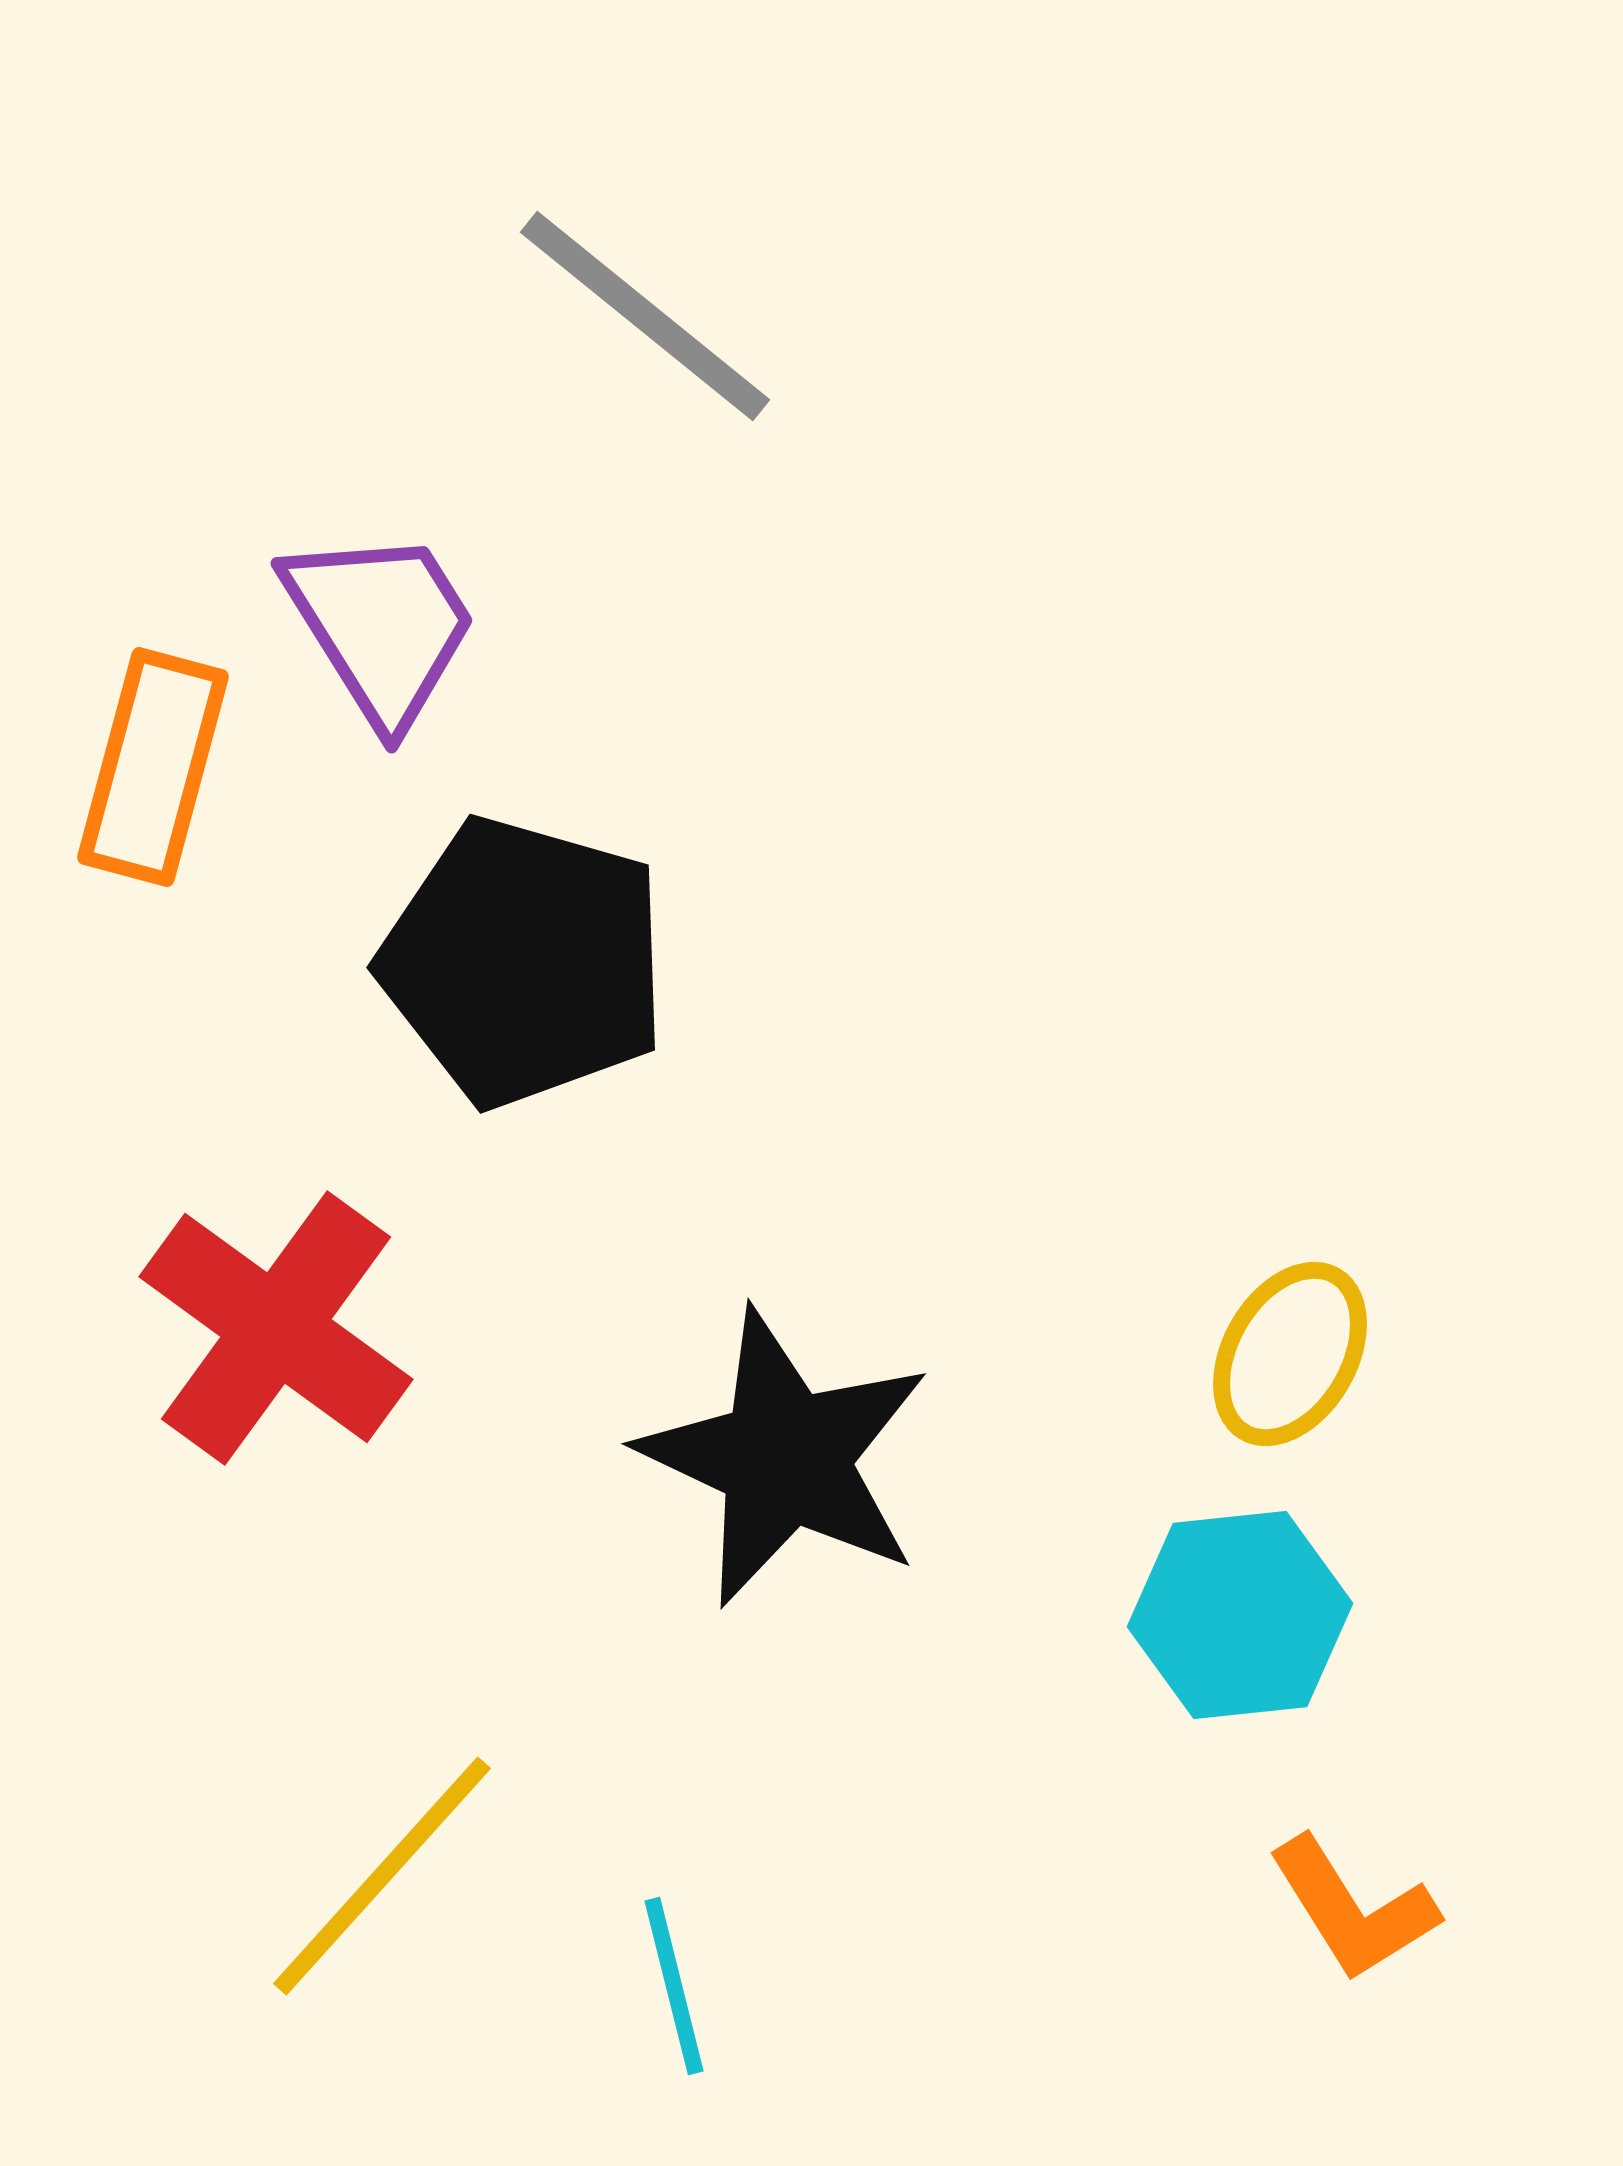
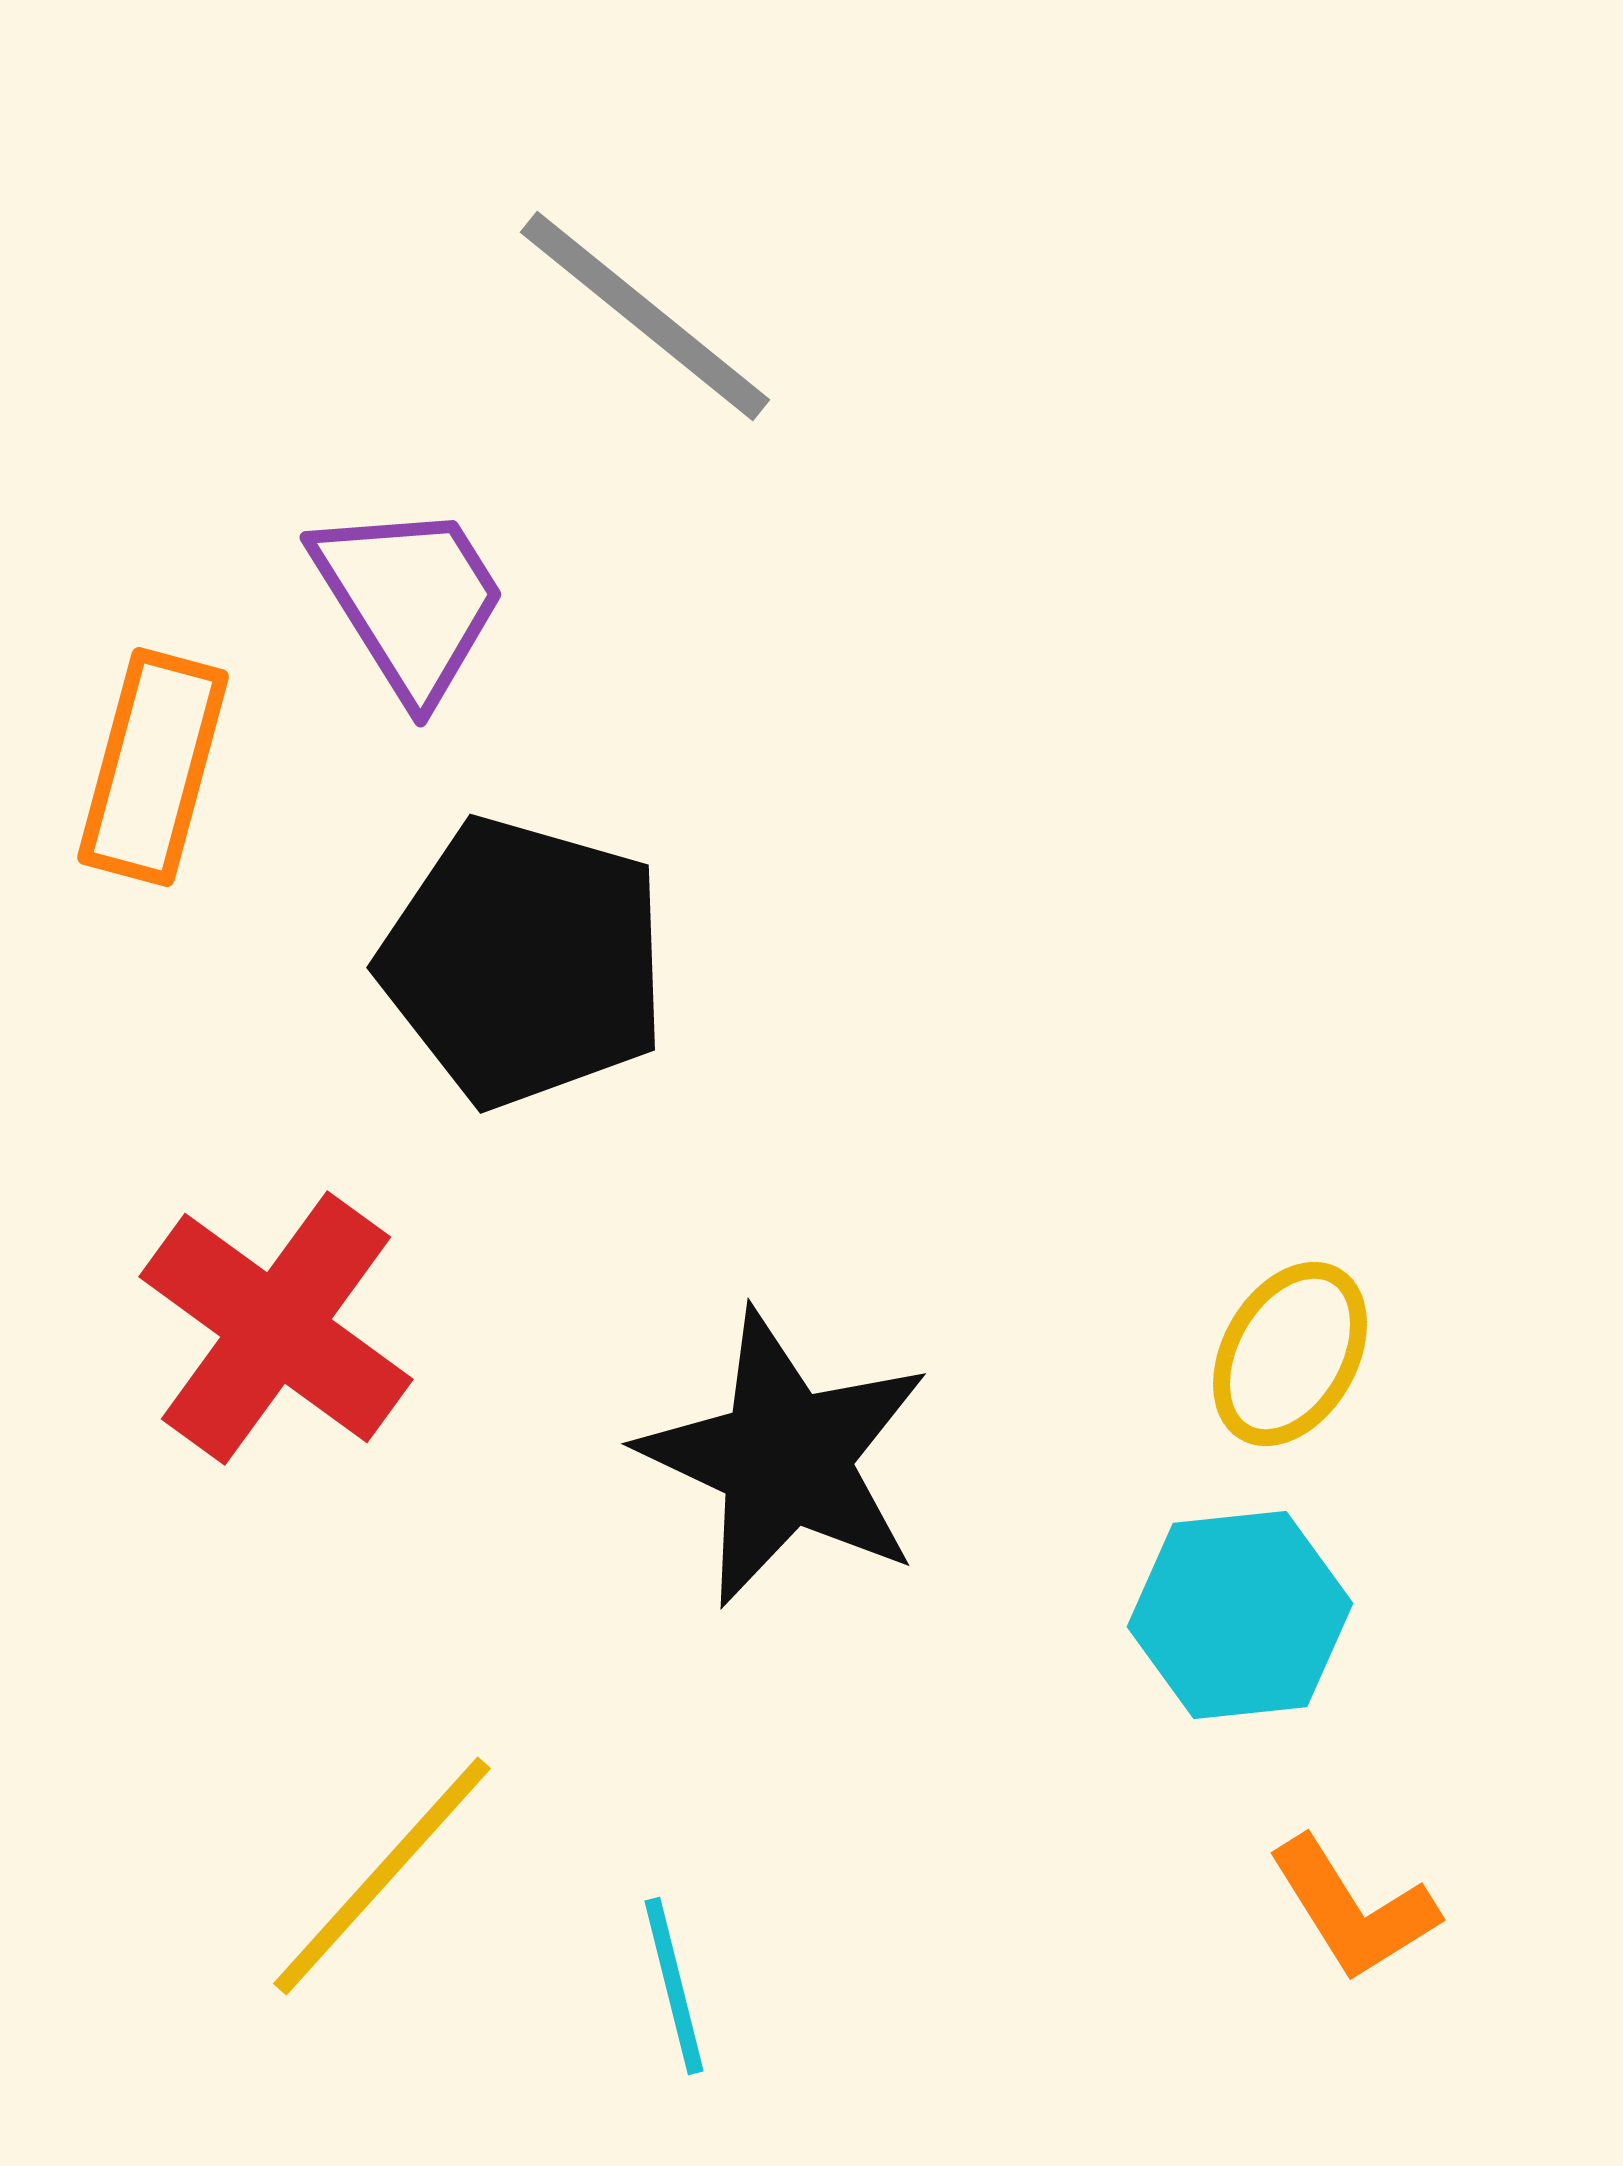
purple trapezoid: moved 29 px right, 26 px up
